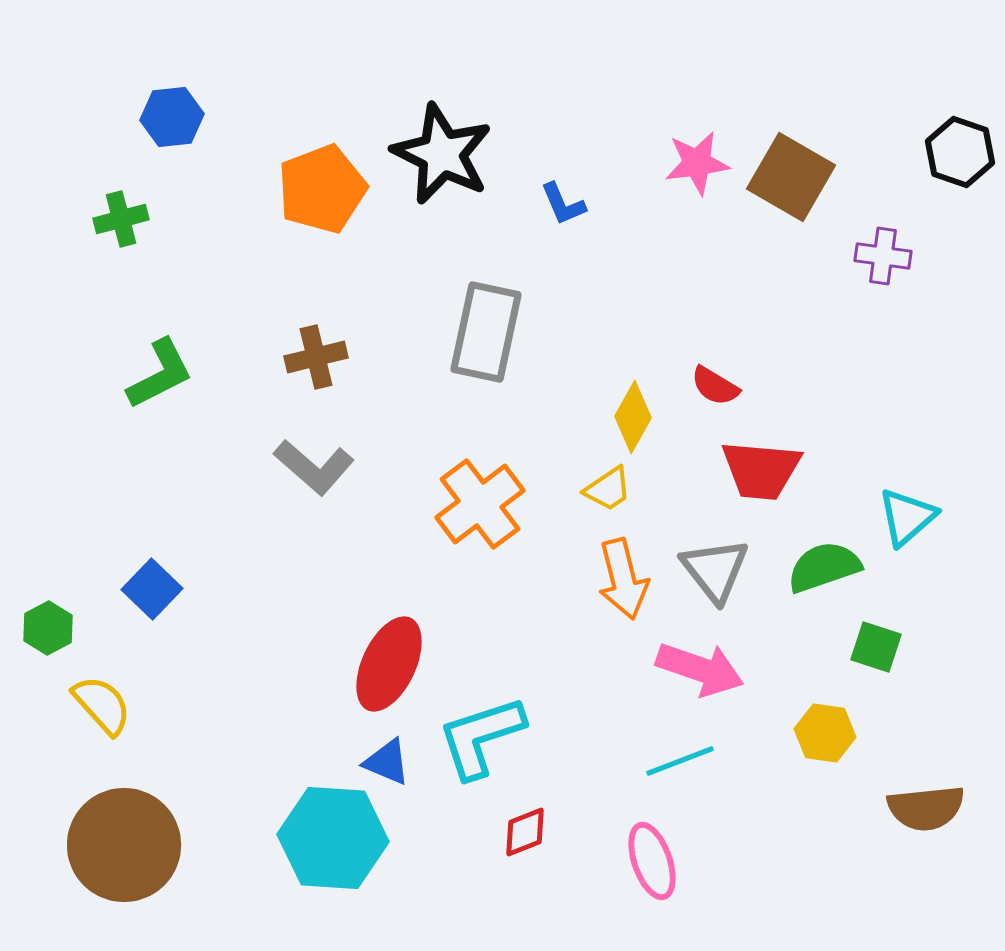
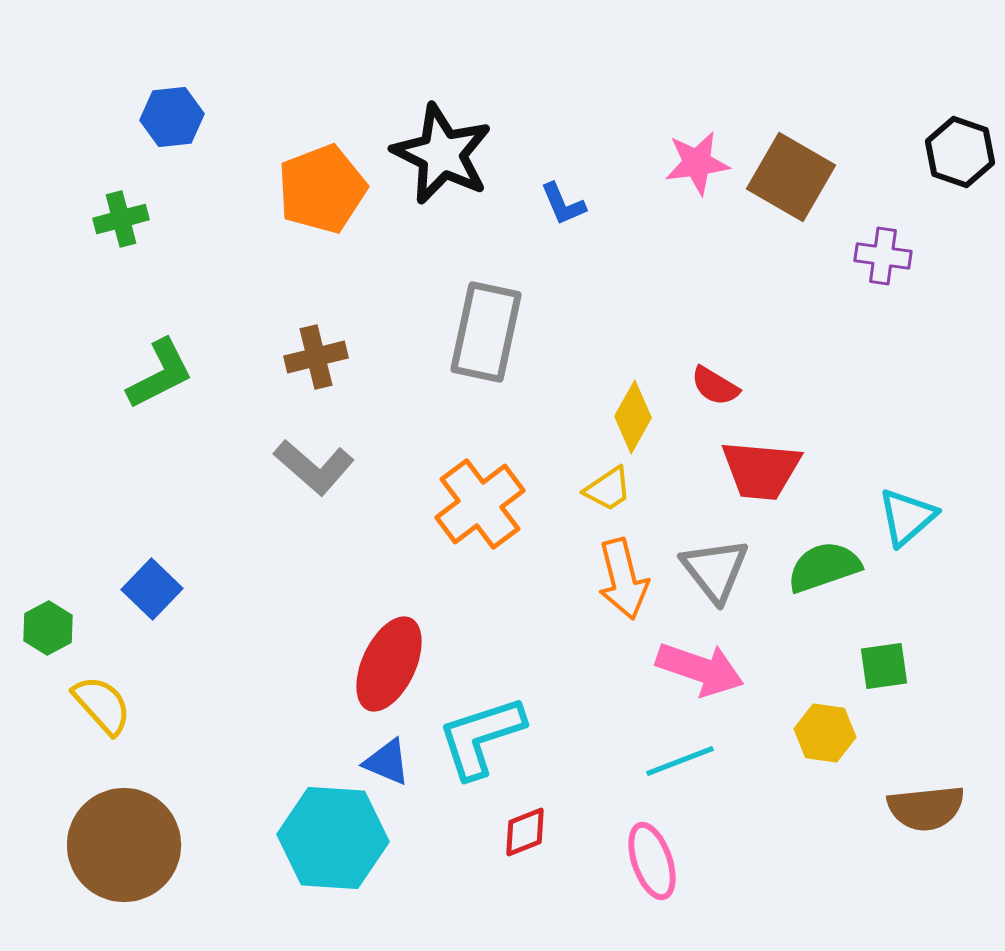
green square: moved 8 px right, 19 px down; rotated 26 degrees counterclockwise
